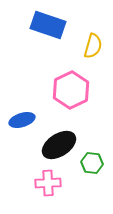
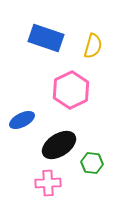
blue rectangle: moved 2 px left, 13 px down
blue ellipse: rotated 10 degrees counterclockwise
